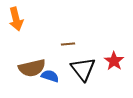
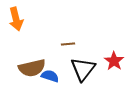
black triangle: rotated 16 degrees clockwise
